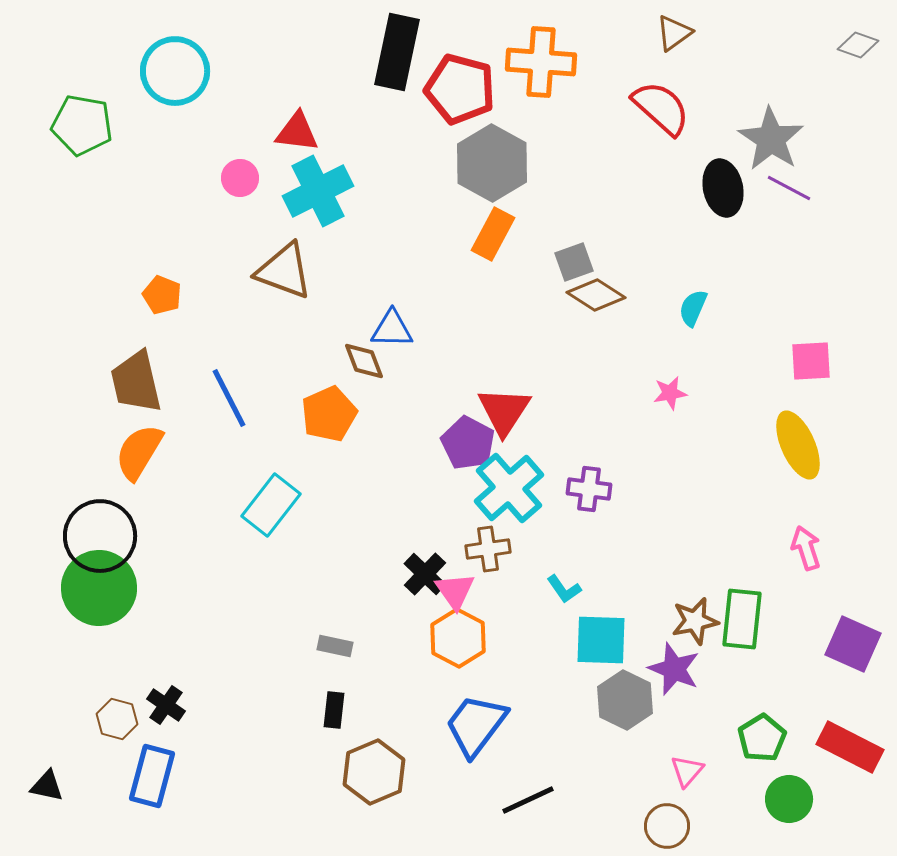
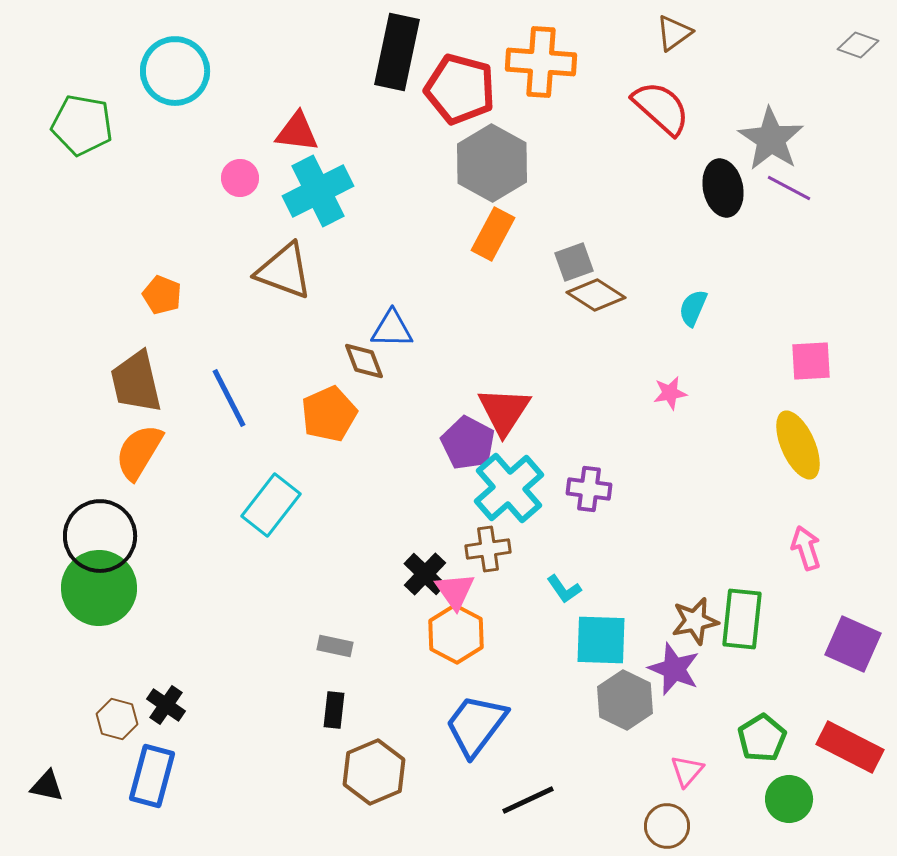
orange hexagon at (458, 638): moved 2 px left, 4 px up
